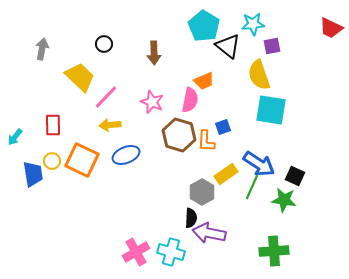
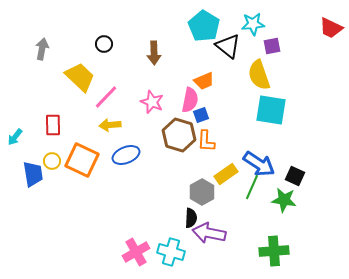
blue square: moved 22 px left, 12 px up
